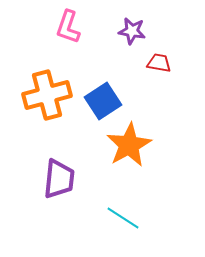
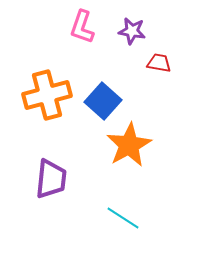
pink L-shape: moved 14 px right
blue square: rotated 15 degrees counterclockwise
purple trapezoid: moved 8 px left
